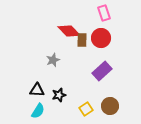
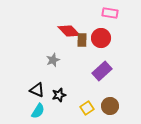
pink rectangle: moved 6 px right; rotated 63 degrees counterclockwise
black triangle: rotated 21 degrees clockwise
yellow square: moved 1 px right, 1 px up
